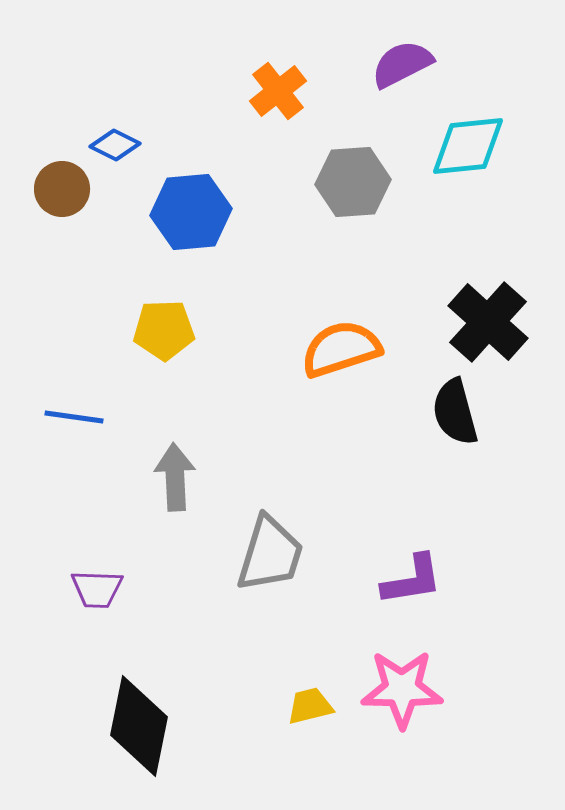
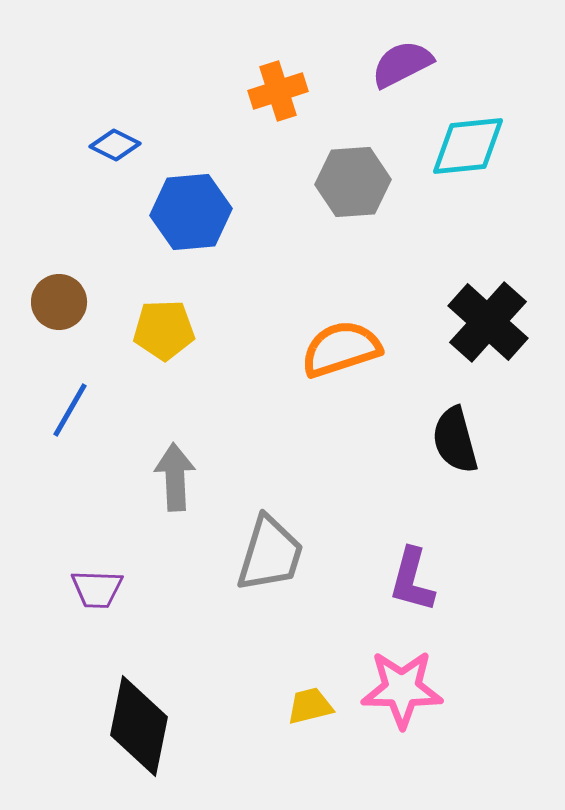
orange cross: rotated 20 degrees clockwise
brown circle: moved 3 px left, 113 px down
black semicircle: moved 28 px down
blue line: moved 4 px left, 7 px up; rotated 68 degrees counterclockwise
purple L-shape: rotated 114 degrees clockwise
